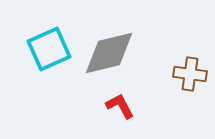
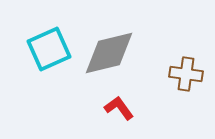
brown cross: moved 4 px left
red L-shape: moved 1 px left, 2 px down; rotated 8 degrees counterclockwise
